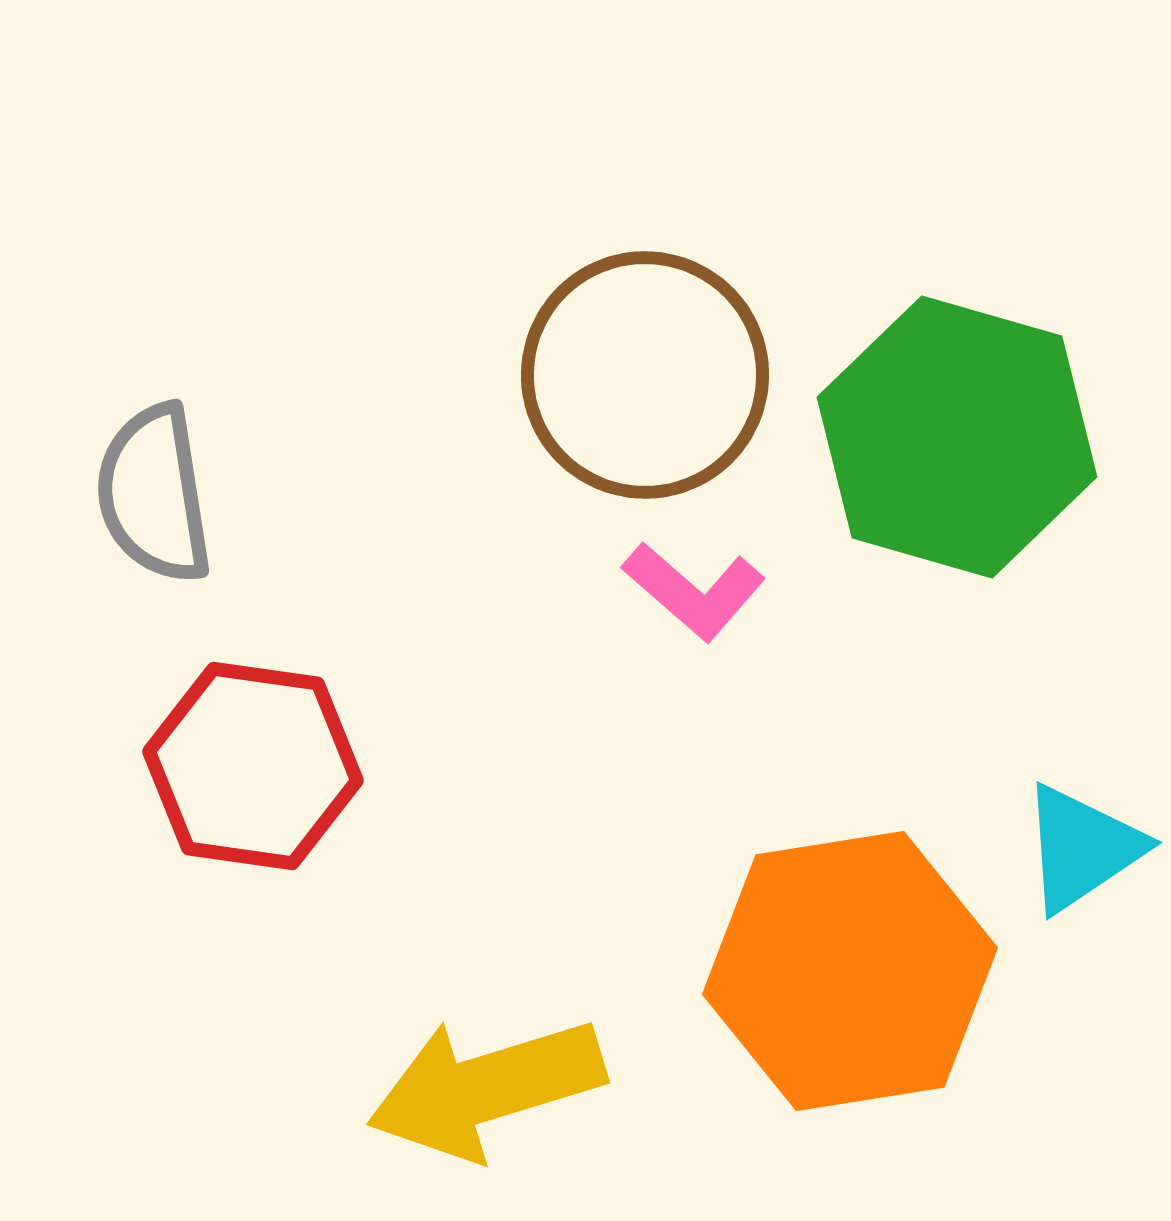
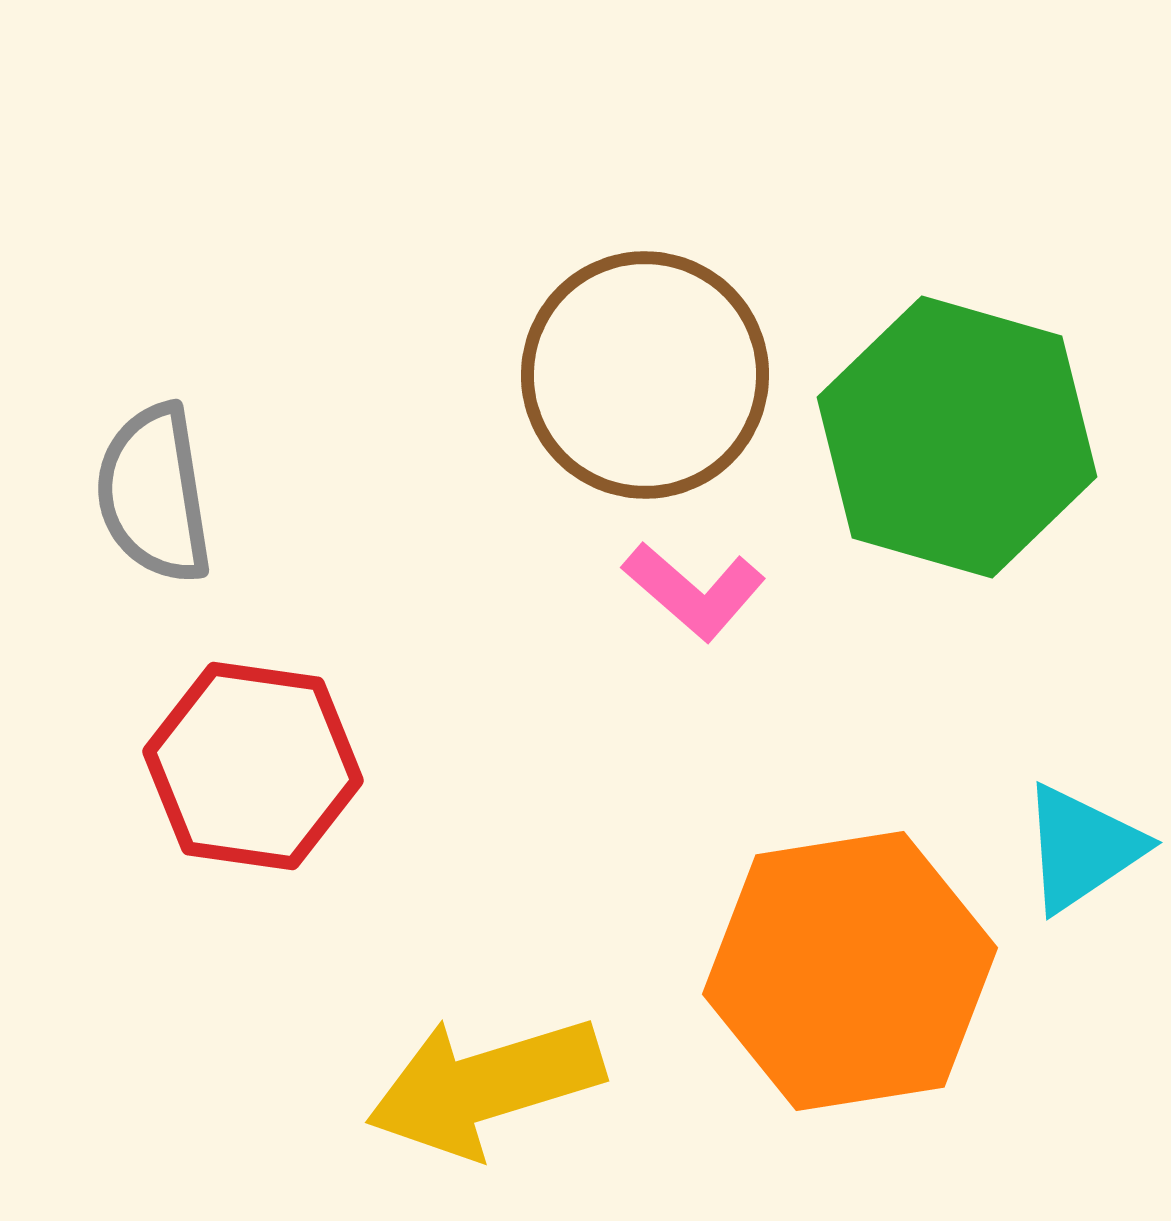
yellow arrow: moved 1 px left, 2 px up
